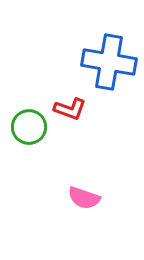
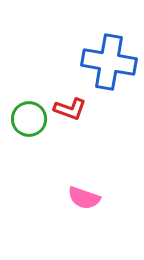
green circle: moved 8 px up
